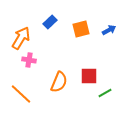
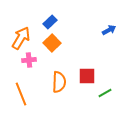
orange square: moved 29 px left, 14 px down; rotated 30 degrees counterclockwise
pink cross: rotated 16 degrees counterclockwise
red square: moved 2 px left
orange semicircle: rotated 20 degrees counterclockwise
orange line: rotated 25 degrees clockwise
